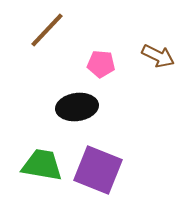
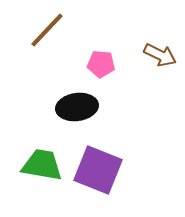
brown arrow: moved 2 px right, 1 px up
